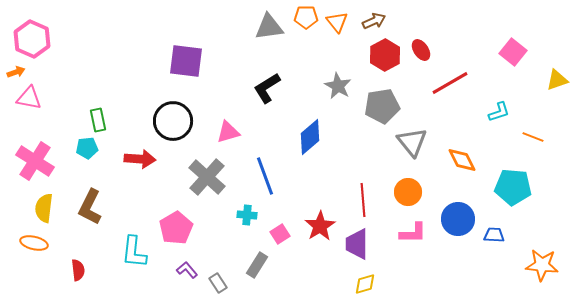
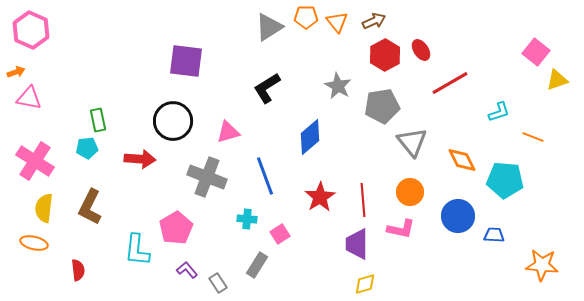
gray triangle at (269, 27): rotated 24 degrees counterclockwise
pink hexagon at (32, 39): moved 1 px left, 9 px up
pink square at (513, 52): moved 23 px right
gray cross at (207, 177): rotated 21 degrees counterclockwise
cyan pentagon at (513, 187): moved 8 px left, 7 px up
orange circle at (408, 192): moved 2 px right
cyan cross at (247, 215): moved 4 px down
blue circle at (458, 219): moved 3 px up
red star at (320, 226): moved 29 px up
pink L-shape at (413, 233): moved 12 px left, 4 px up; rotated 12 degrees clockwise
cyan L-shape at (134, 252): moved 3 px right, 2 px up
